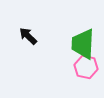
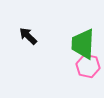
pink hexagon: moved 2 px right, 1 px up
